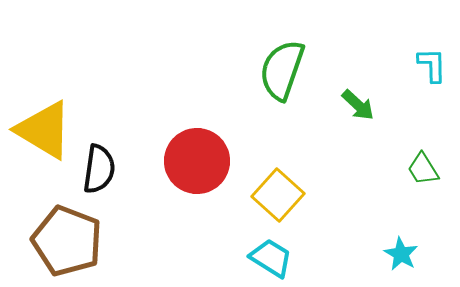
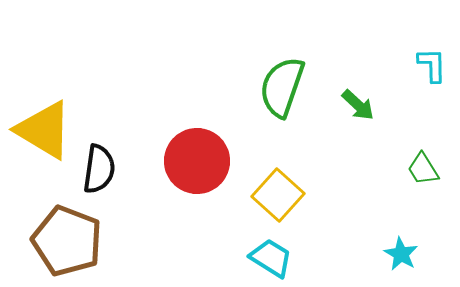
green semicircle: moved 17 px down
